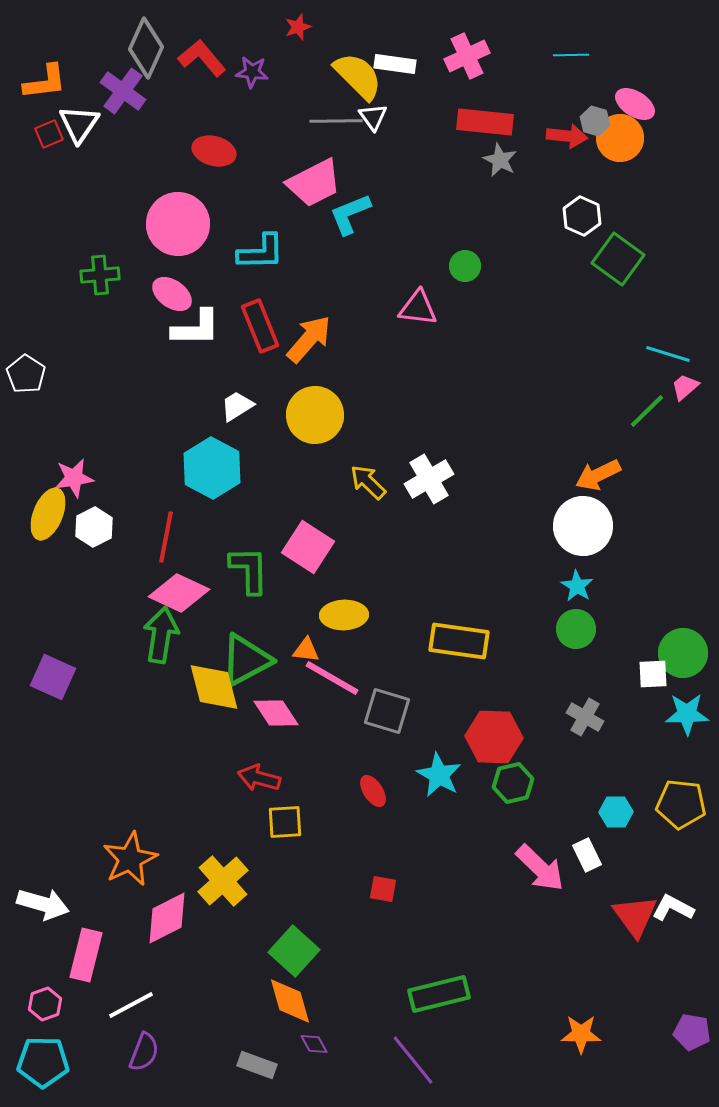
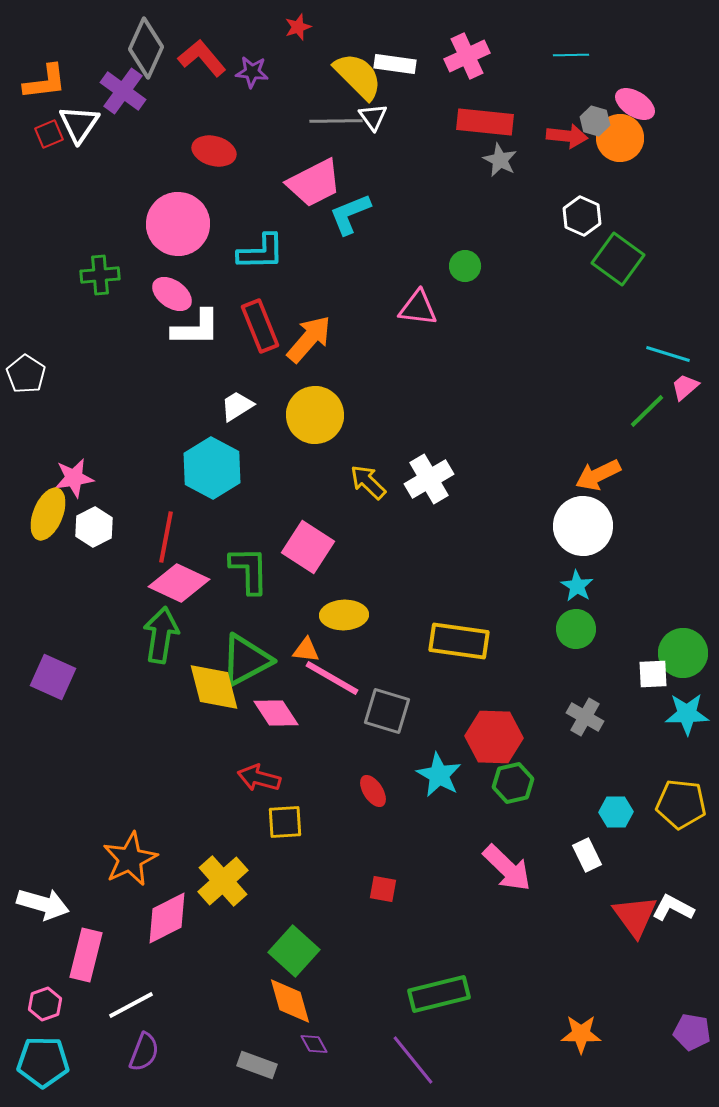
pink diamond at (179, 593): moved 10 px up
pink arrow at (540, 868): moved 33 px left
